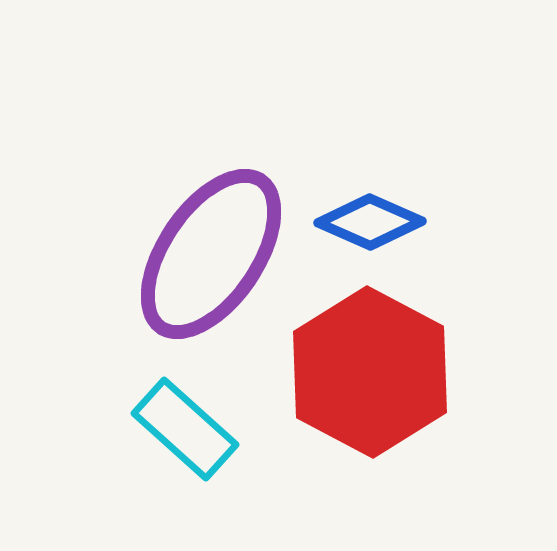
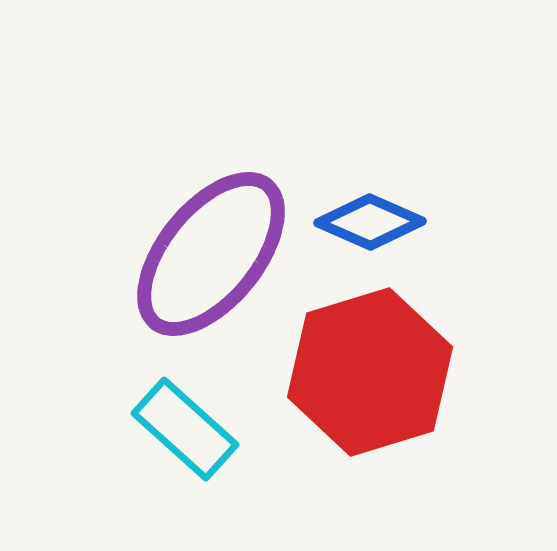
purple ellipse: rotated 5 degrees clockwise
red hexagon: rotated 15 degrees clockwise
